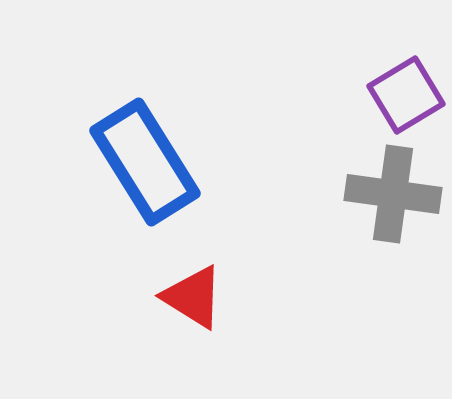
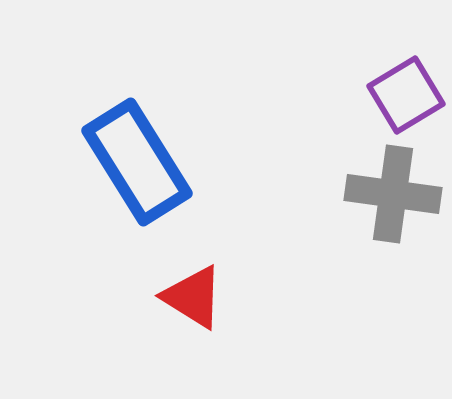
blue rectangle: moved 8 px left
